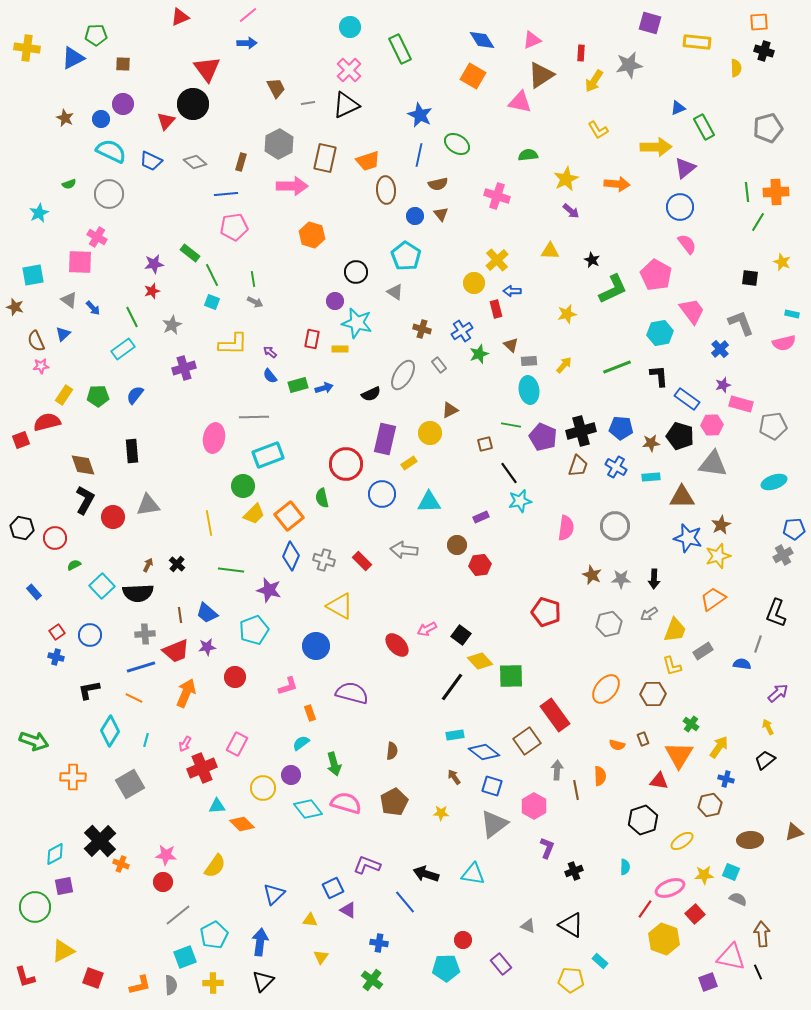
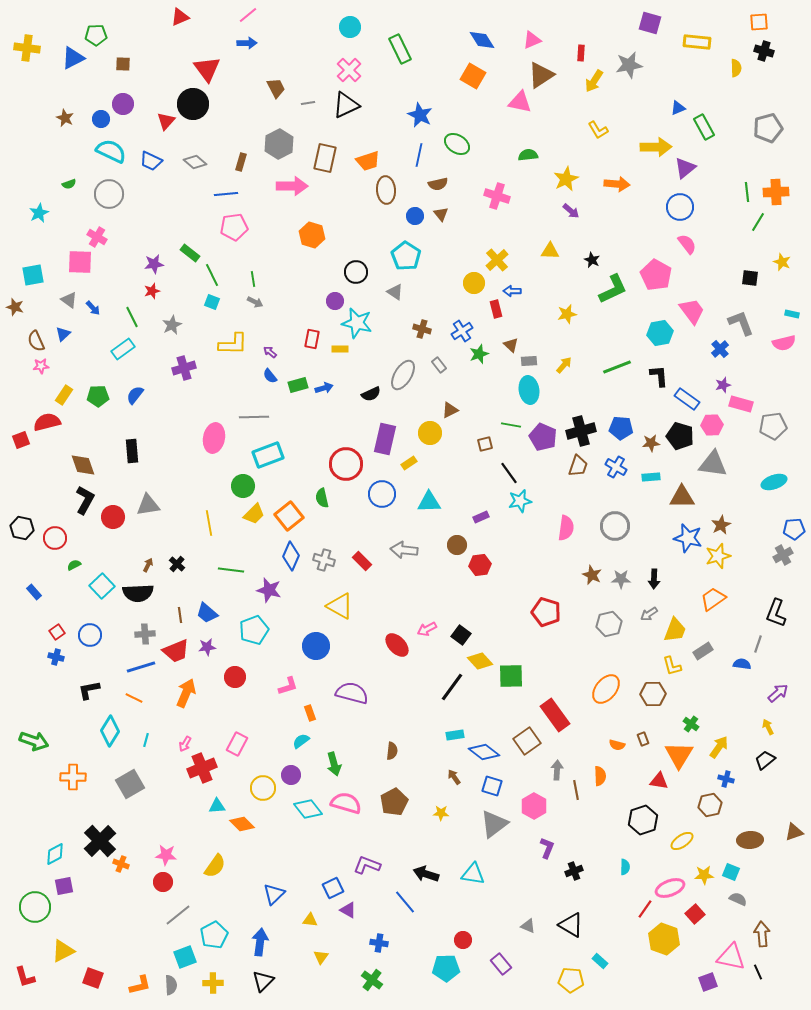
cyan semicircle at (301, 743): moved 2 px up
